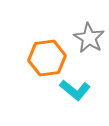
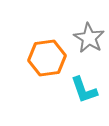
cyan L-shape: moved 9 px right; rotated 32 degrees clockwise
